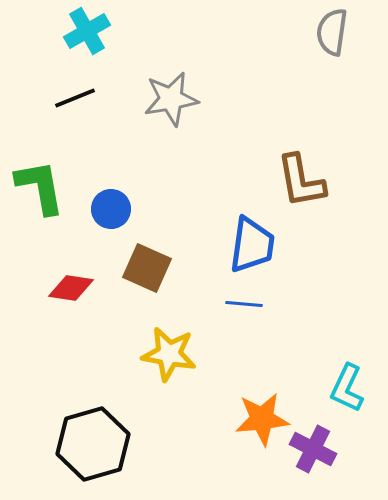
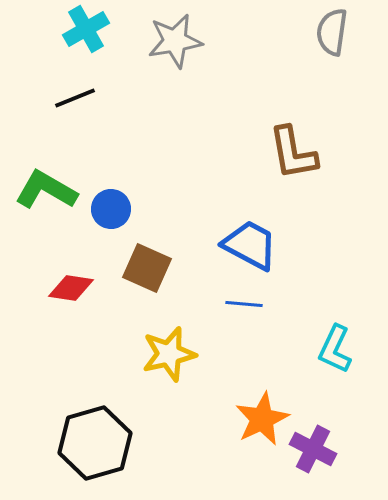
cyan cross: moved 1 px left, 2 px up
gray star: moved 4 px right, 58 px up
brown L-shape: moved 8 px left, 28 px up
green L-shape: moved 6 px right, 3 px down; rotated 50 degrees counterclockwise
blue trapezoid: moved 2 px left; rotated 70 degrees counterclockwise
yellow star: rotated 24 degrees counterclockwise
cyan L-shape: moved 12 px left, 39 px up
orange star: rotated 20 degrees counterclockwise
black hexagon: moved 2 px right, 1 px up
